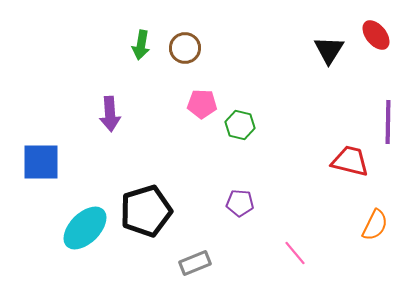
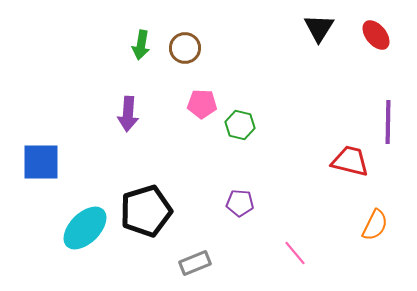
black triangle: moved 10 px left, 22 px up
purple arrow: moved 18 px right; rotated 8 degrees clockwise
